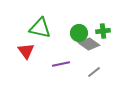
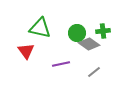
green circle: moved 2 px left
